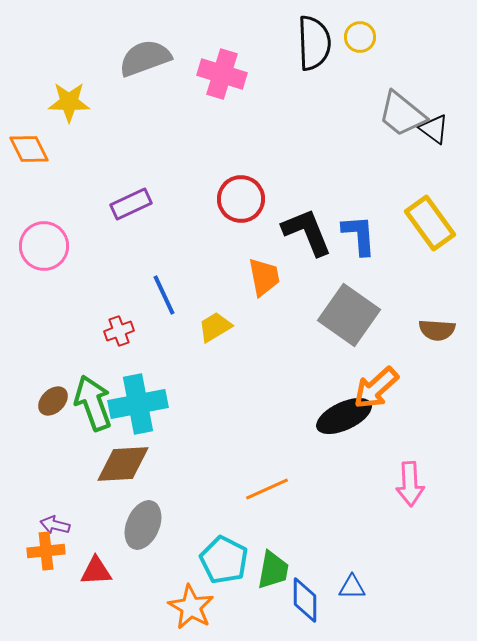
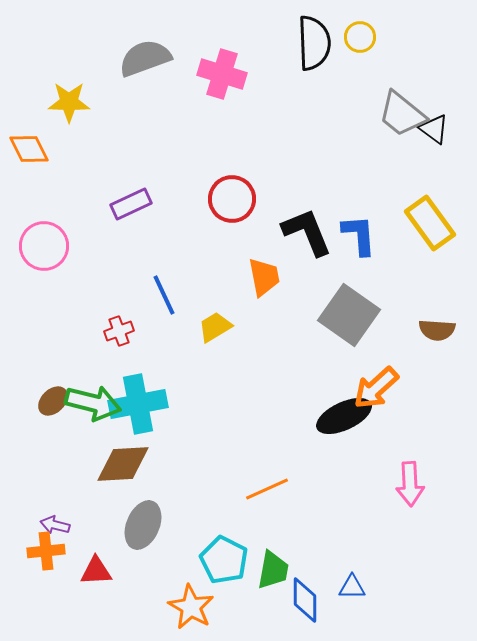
red circle: moved 9 px left
green arrow: rotated 124 degrees clockwise
